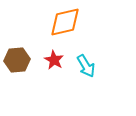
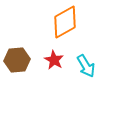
orange diamond: rotated 16 degrees counterclockwise
